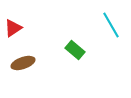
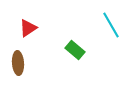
red triangle: moved 15 px right
brown ellipse: moved 5 px left; rotated 75 degrees counterclockwise
